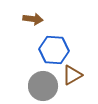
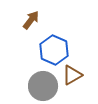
brown arrow: moved 2 px left, 1 px down; rotated 60 degrees counterclockwise
blue hexagon: rotated 20 degrees clockwise
